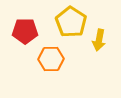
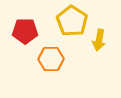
yellow pentagon: moved 1 px right, 1 px up
